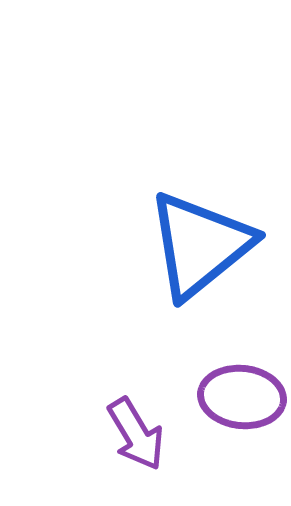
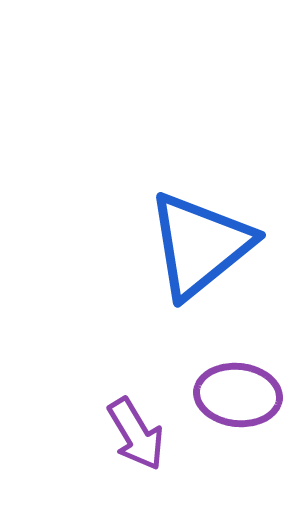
purple ellipse: moved 4 px left, 2 px up
